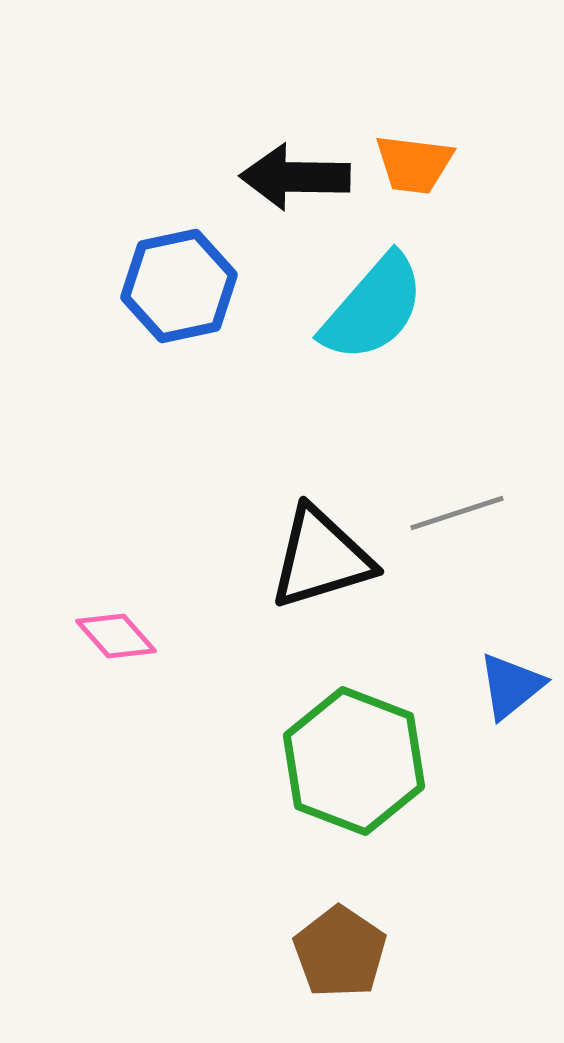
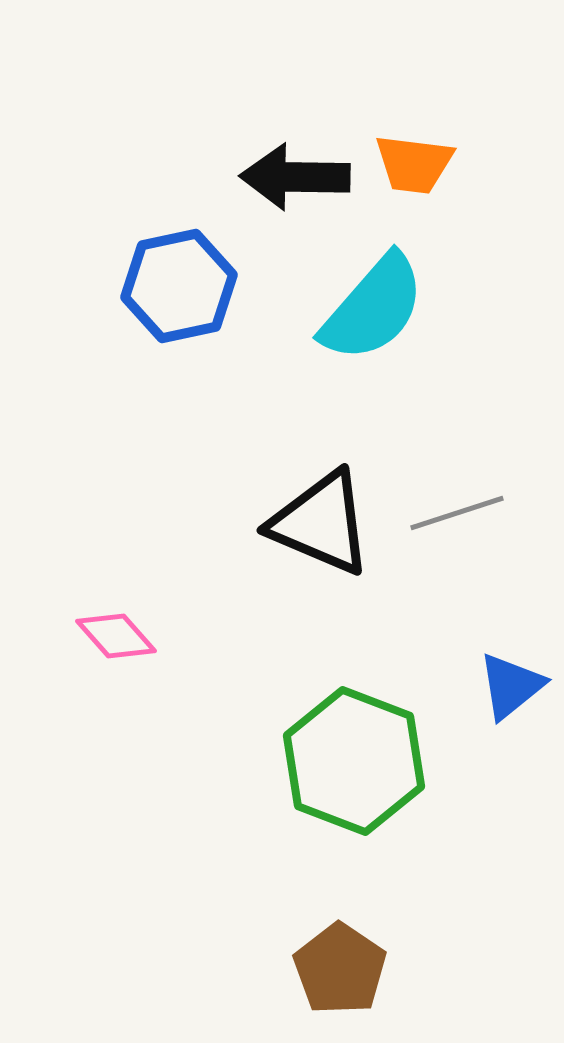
black triangle: moved 35 px up; rotated 40 degrees clockwise
brown pentagon: moved 17 px down
